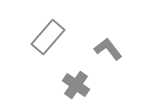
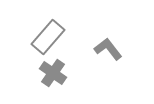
gray cross: moved 23 px left, 12 px up
